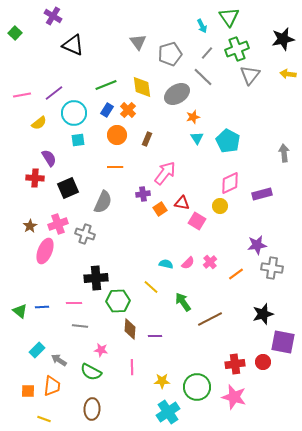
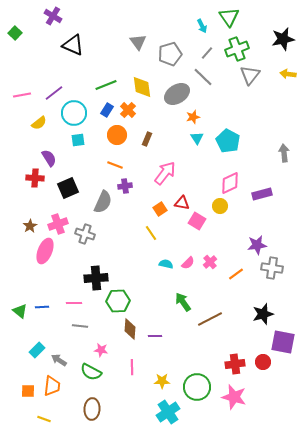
orange line at (115, 167): moved 2 px up; rotated 21 degrees clockwise
purple cross at (143, 194): moved 18 px left, 8 px up
yellow line at (151, 287): moved 54 px up; rotated 14 degrees clockwise
